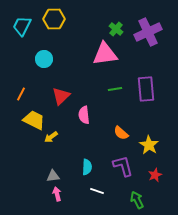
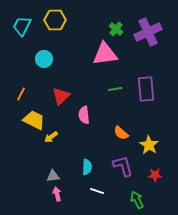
yellow hexagon: moved 1 px right, 1 px down
red star: rotated 24 degrees clockwise
